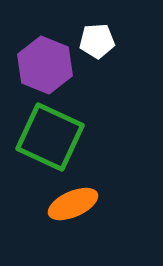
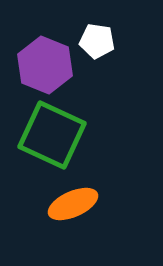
white pentagon: rotated 12 degrees clockwise
green square: moved 2 px right, 2 px up
